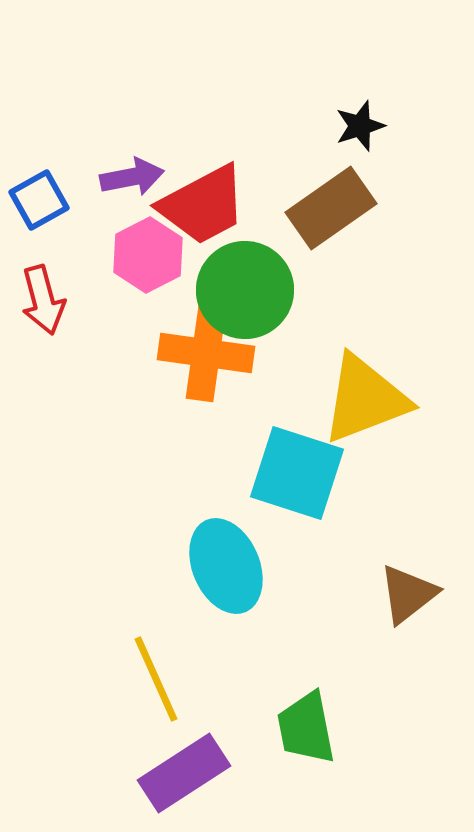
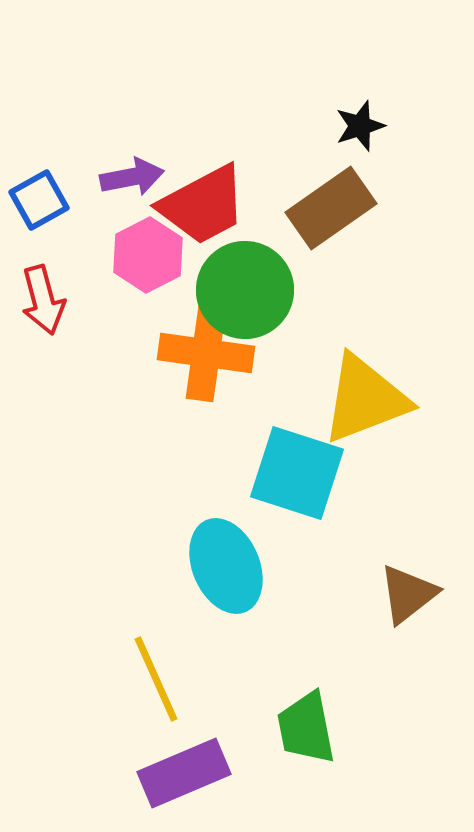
purple rectangle: rotated 10 degrees clockwise
